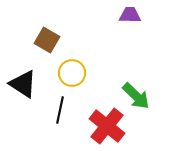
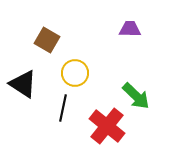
purple trapezoid: moved 14 px down
yellow circle: moved 3 px right
black line: moved 3 px right, 2 px up
